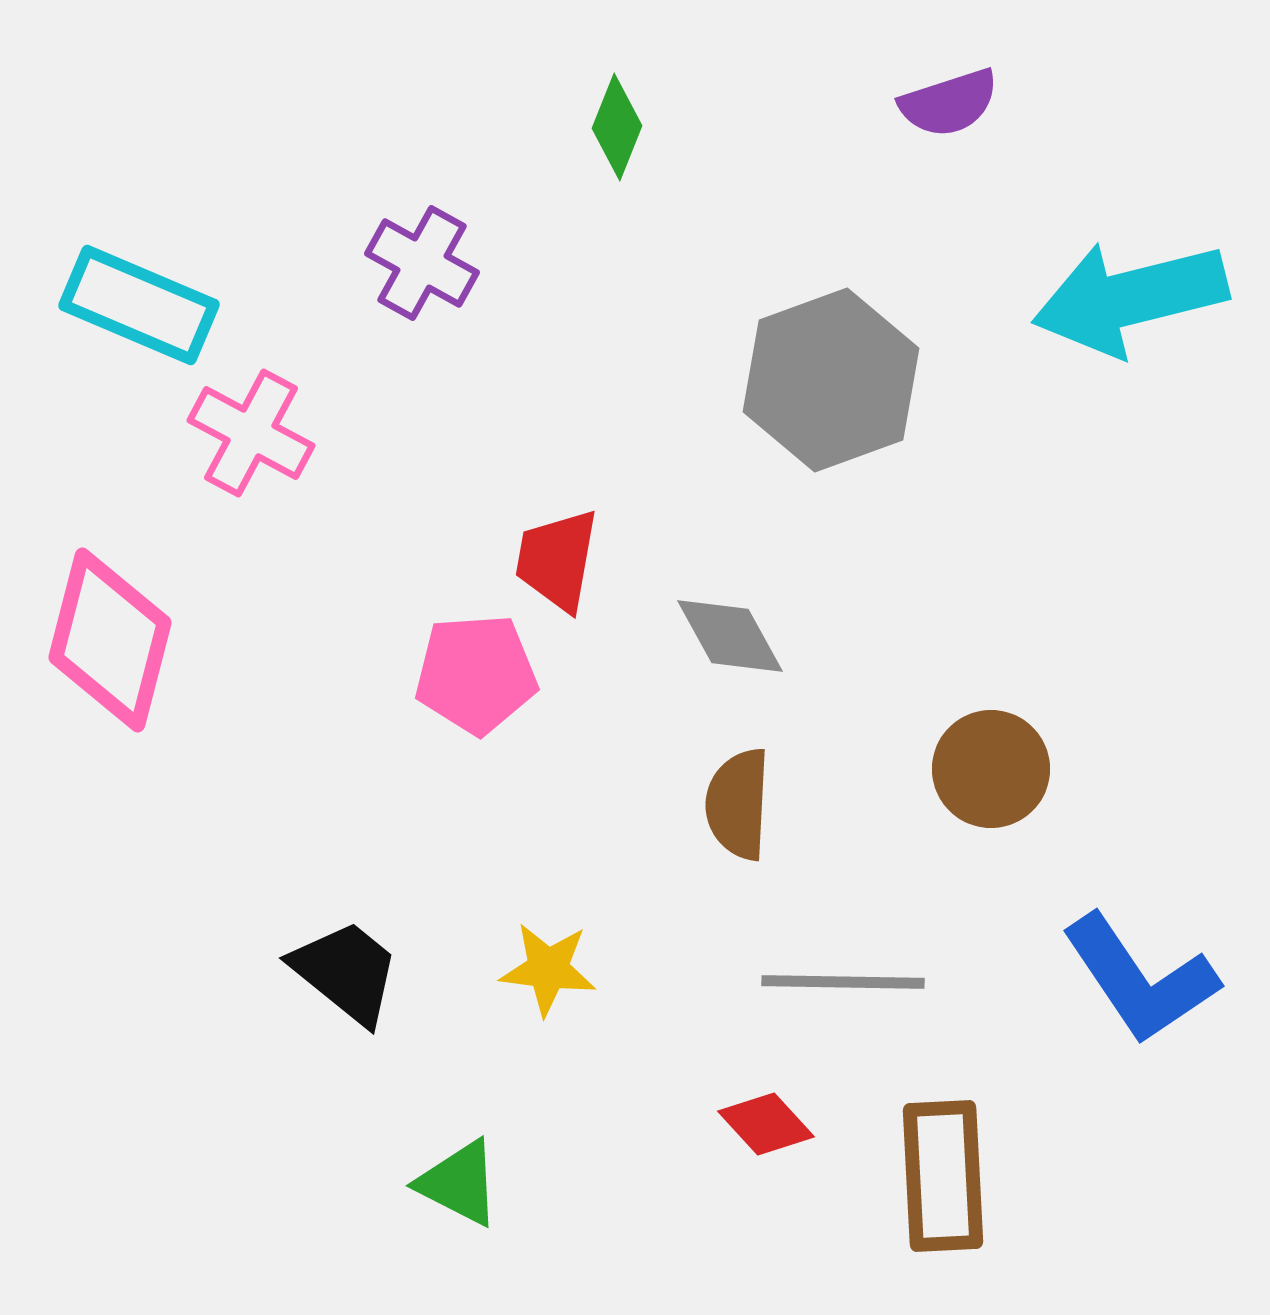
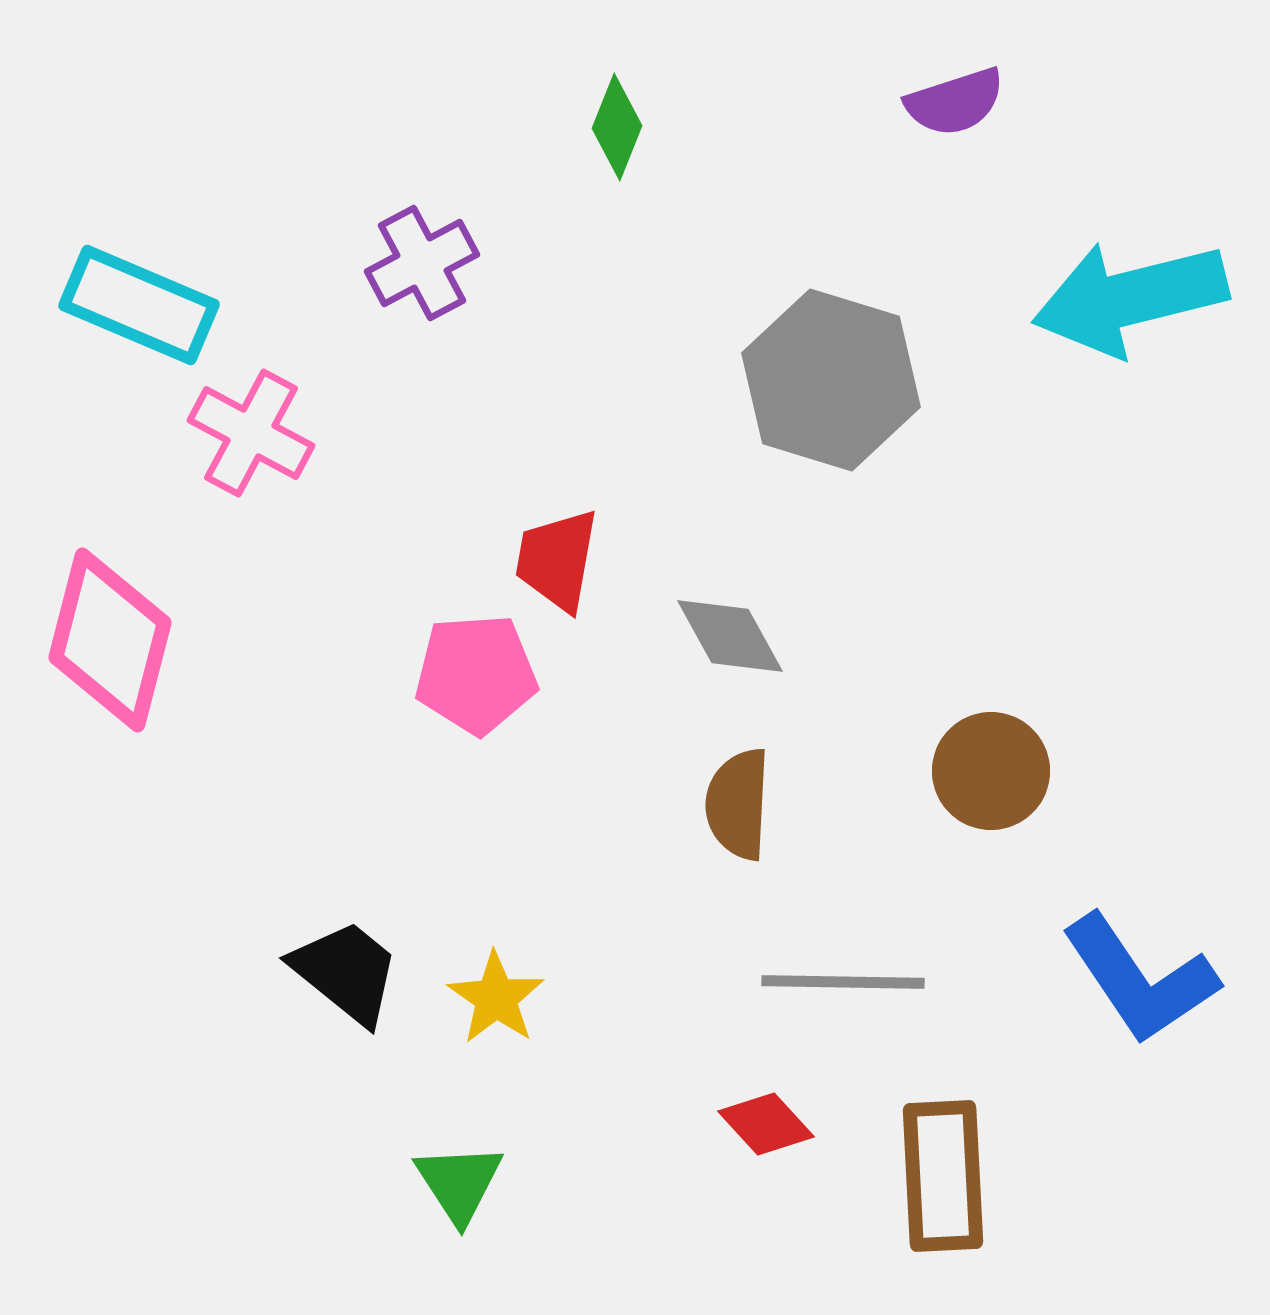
purple semicircle: moved 6 px right, 1 px up
purple cross: rotated 33 degrees clockwise
gray hexagon: rotated 23 degrees counterclockwise
brown circle: moved 2 px down
yellow star: moved 52 px left, 29 px down; rotated 28 degrees clockwise
green triangle: rotated 30 degrees clockwise
